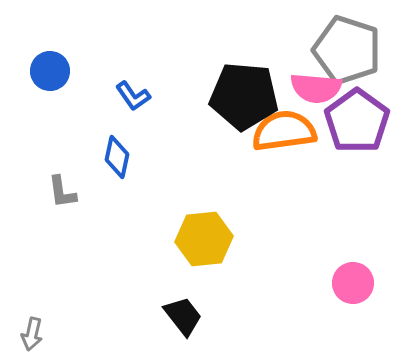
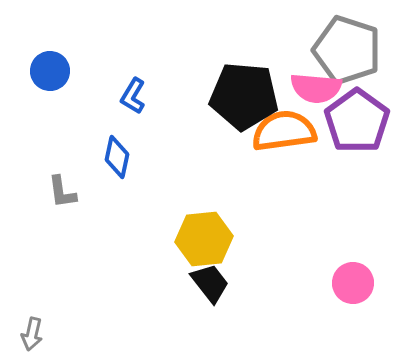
blue L-shape: rotated 66 degrees clockwise
black trapezoid: moved 27 px right, 33 px up
